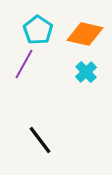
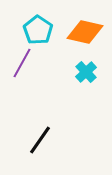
orange diamond: moved 2 px up
purple line: moved 2 px left, 1 px up
black line: rotated 72 degrees clockwise
